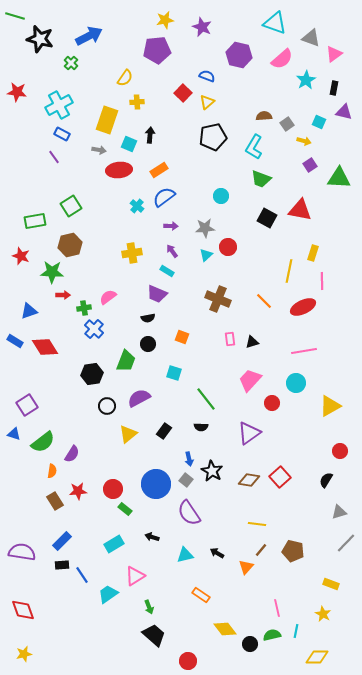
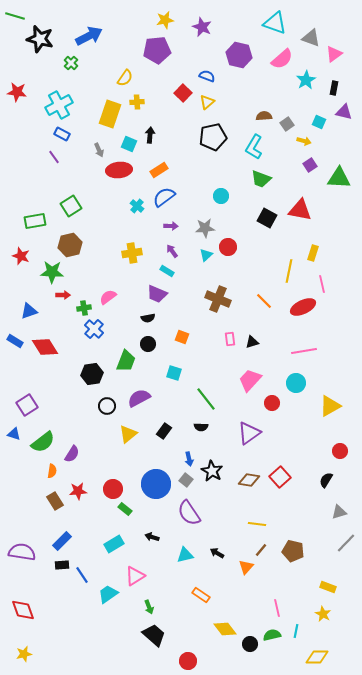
yellow rectangle at (107, 120): moved 3 px right, 6 px up
gray arrow at (99, 150): rotated 56 degrees clockwise
pink line at (322, 281): moved 3 px down; rotated 12 degrees counterclockwise
yellow rectangle at (331, 584): moved 3 px left, 3 px down
